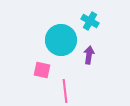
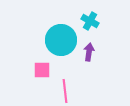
purple arrow: moved 3 px up
pink square: rotated 12 degrees counterclockwise
